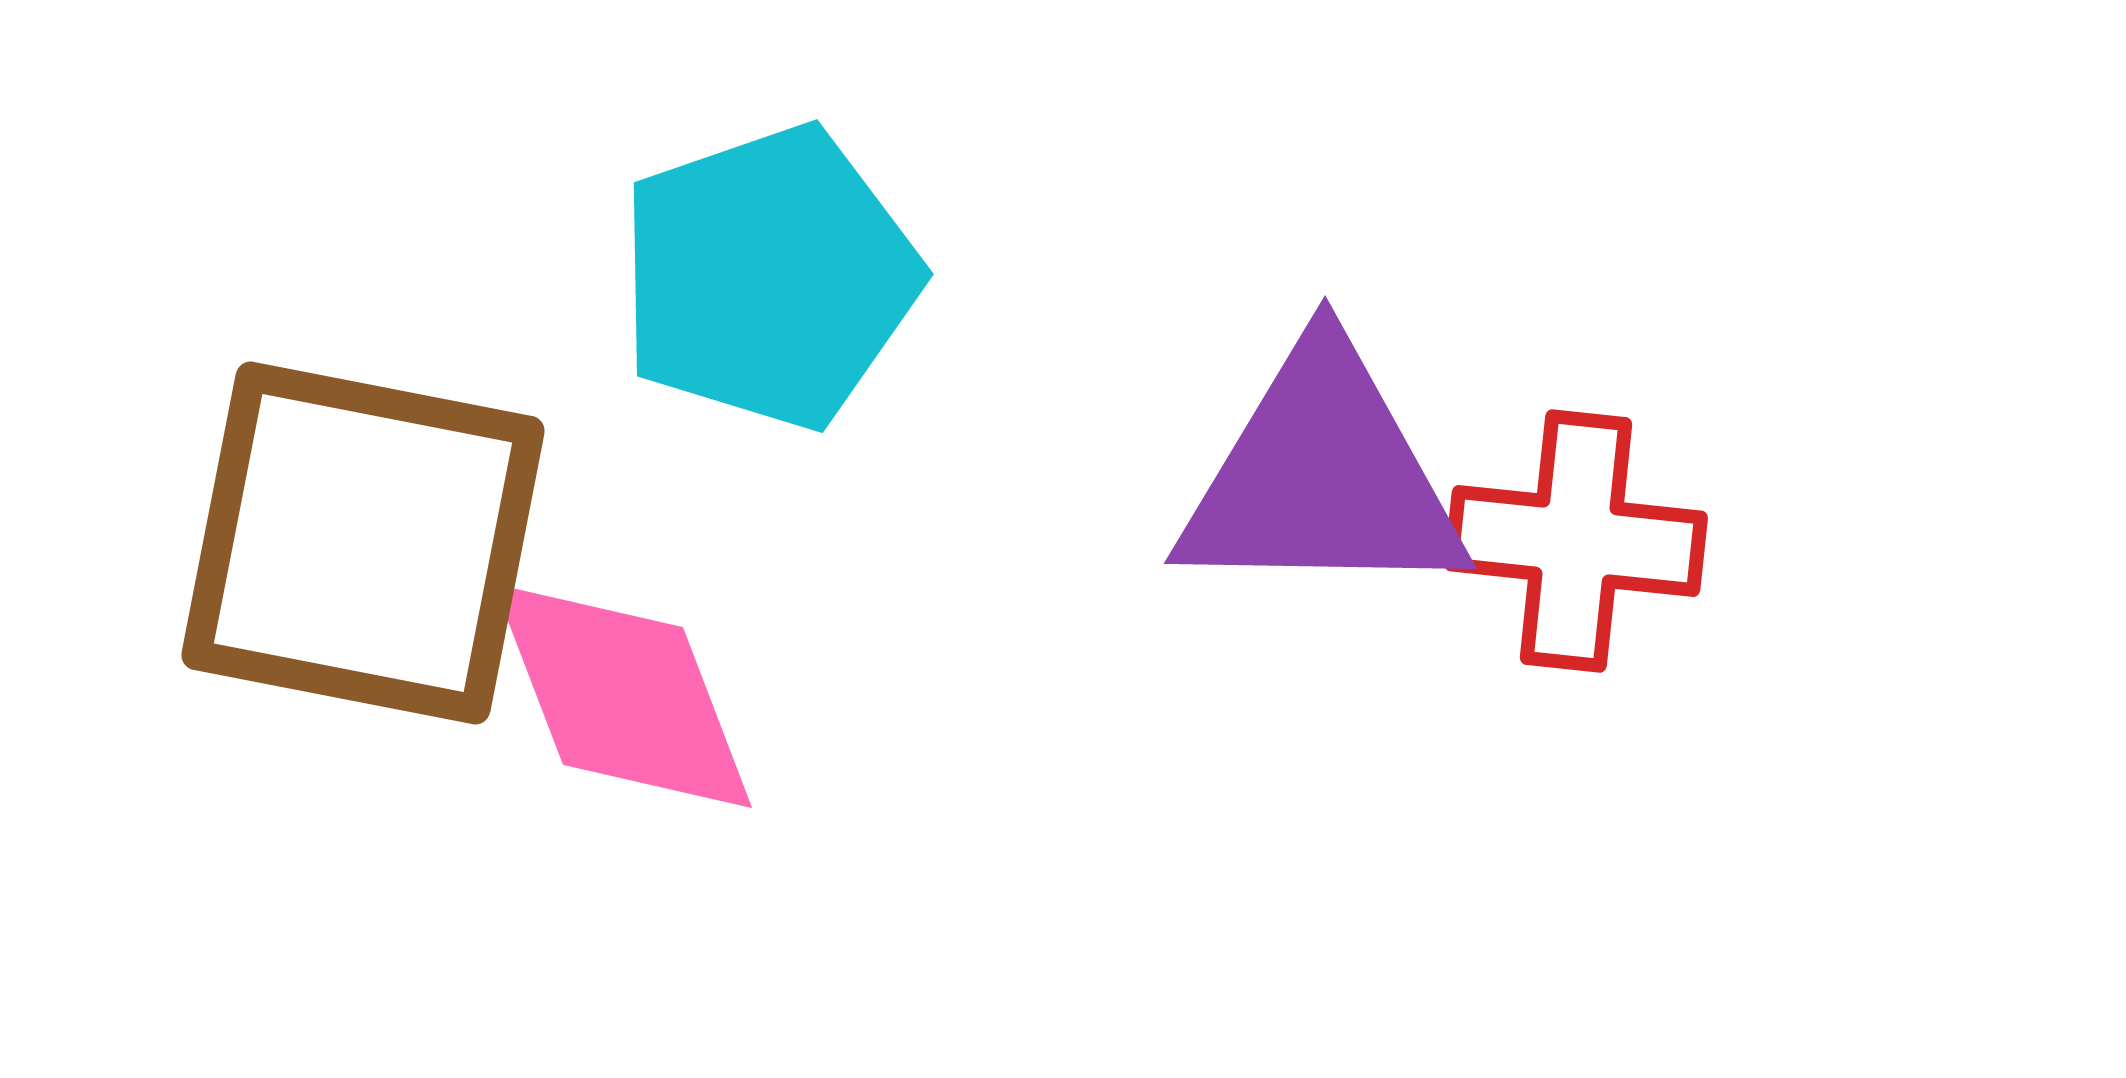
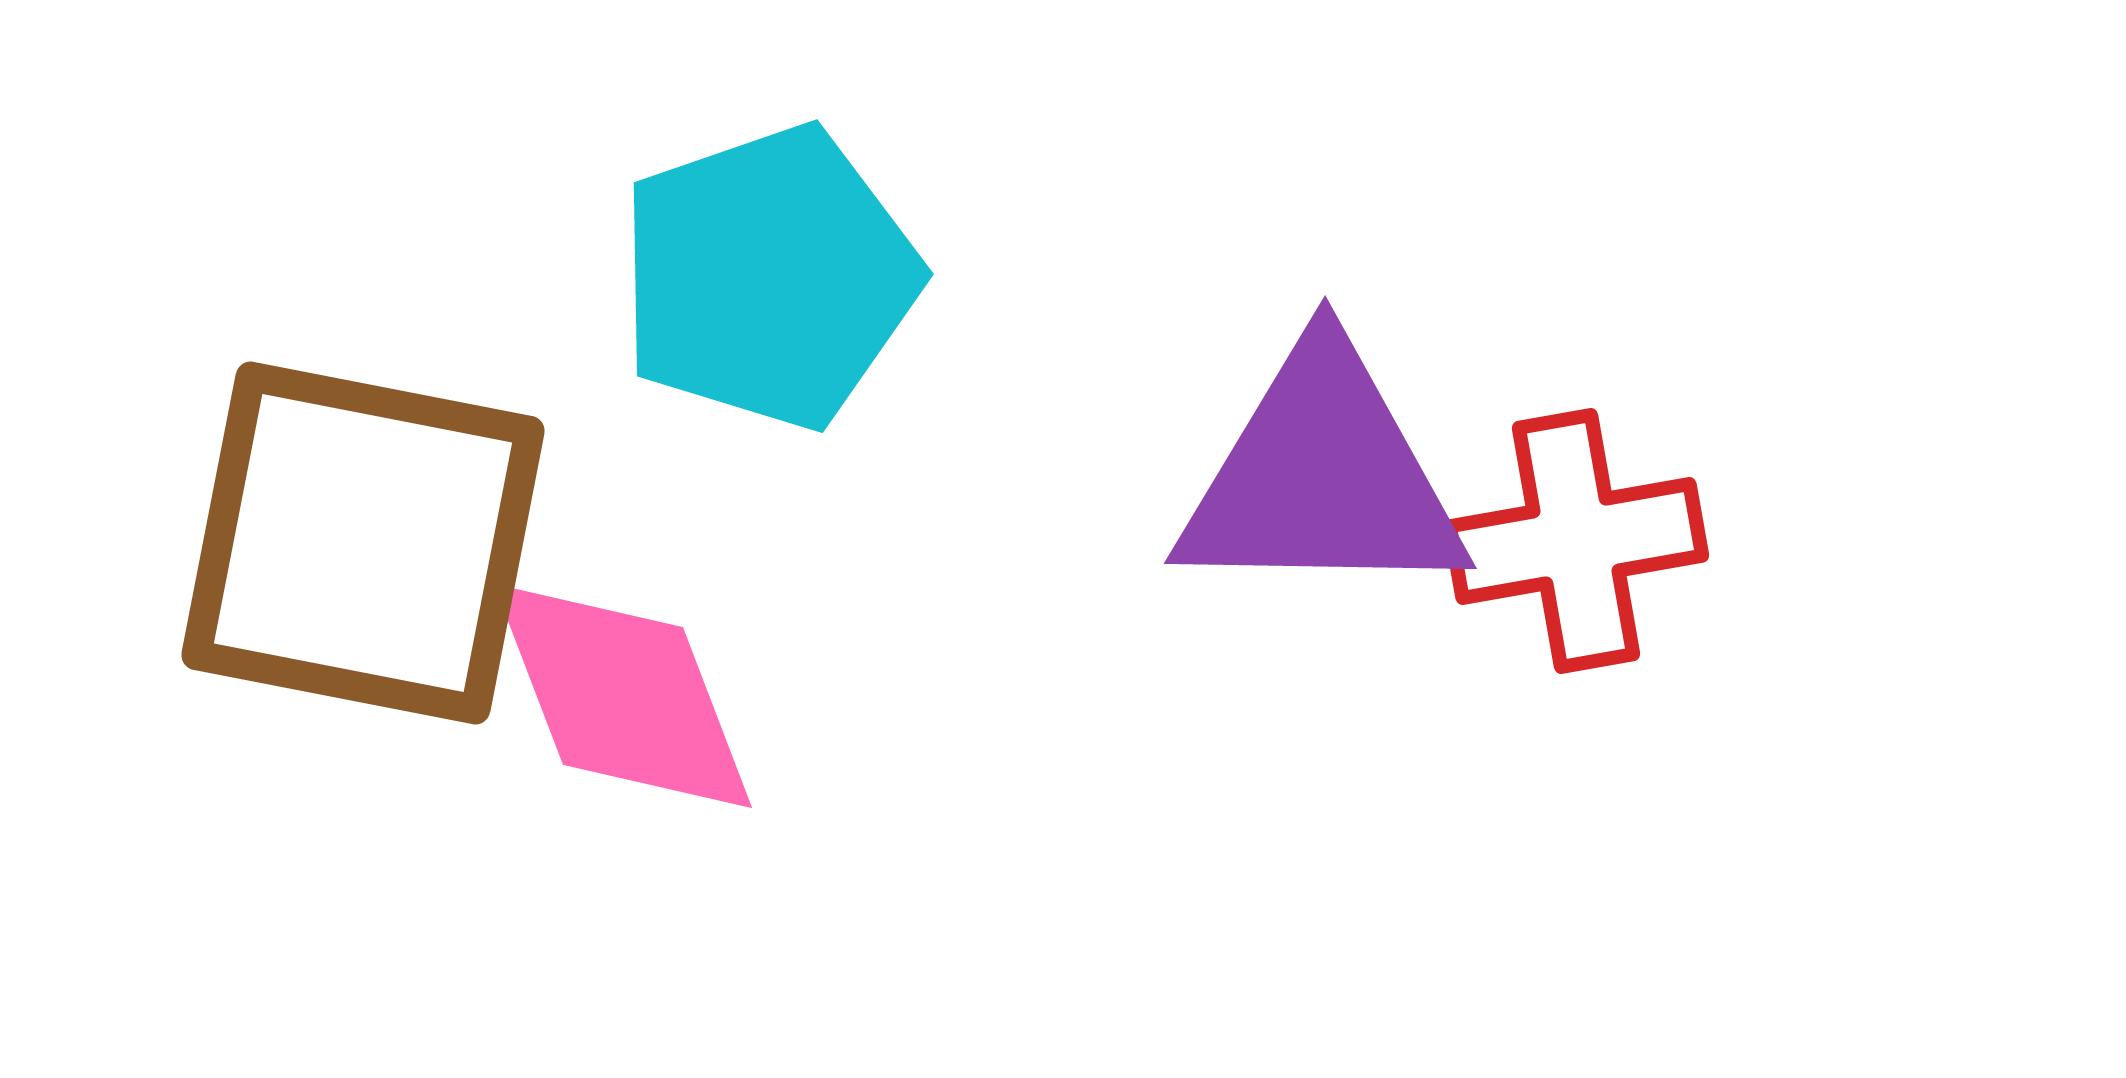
red cross: rotated 16 degrees counterclockwise
